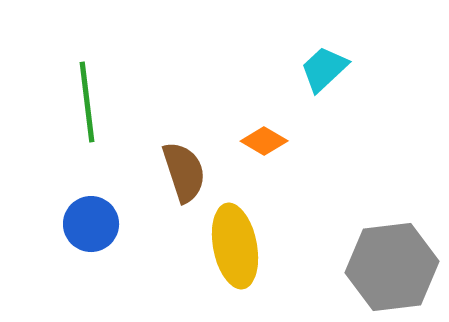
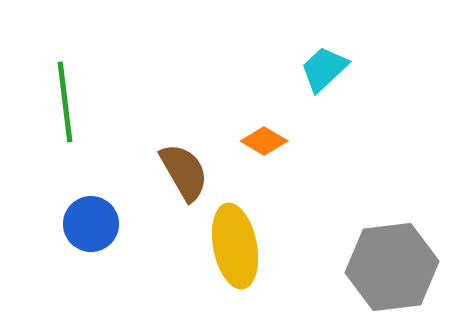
green line: moved 22 px left
brown semicircle: rotated 12 degrees counterclockwise
